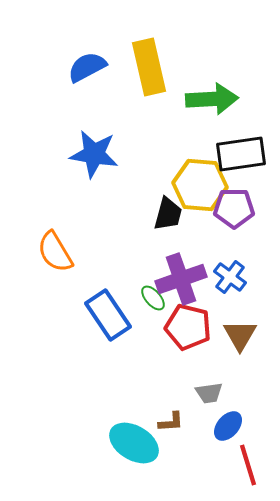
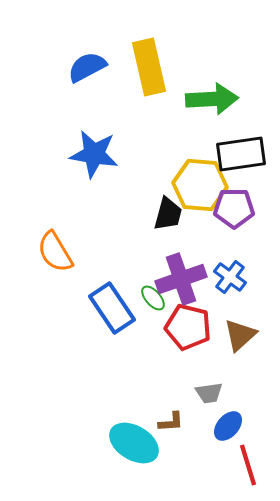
blue rectangle: moved 4 px right, 7 px up
brown triangle: rotated 18 degrees clockwise
